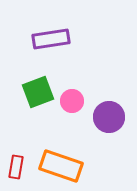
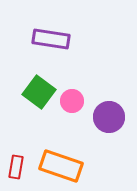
purple rectangle: rotated 18 degrees clockwise
green square: moved 1 px right; rotated 32 degrees counterclockwise
